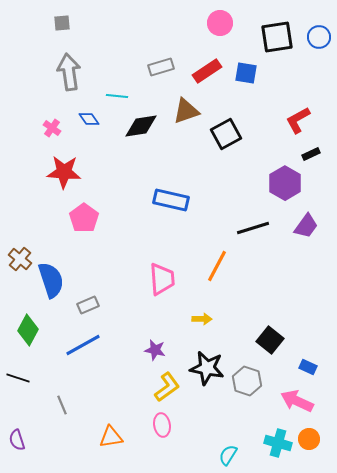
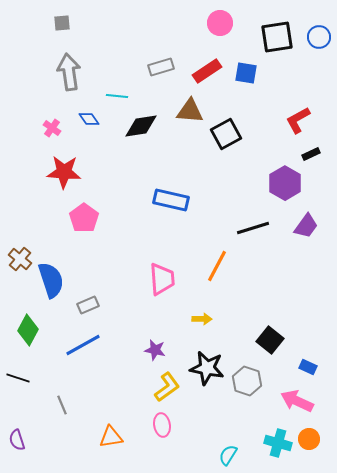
brown triangle at (186, 111): moved 4 px right; rotated 24 degrees clockwise
